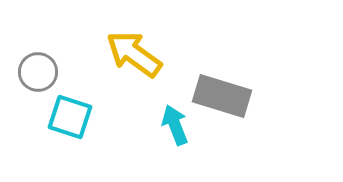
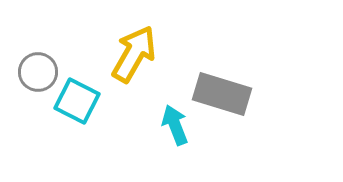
yellow arrow: rotated 84 degrees clockwise
gray rectangle: moved 2 px up
cyan square: moved 7 px right, 16 px up; rotated 9 degrees clockwise
